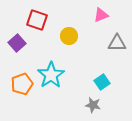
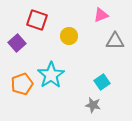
gray triangle: moved 2 px left, 2 px up
